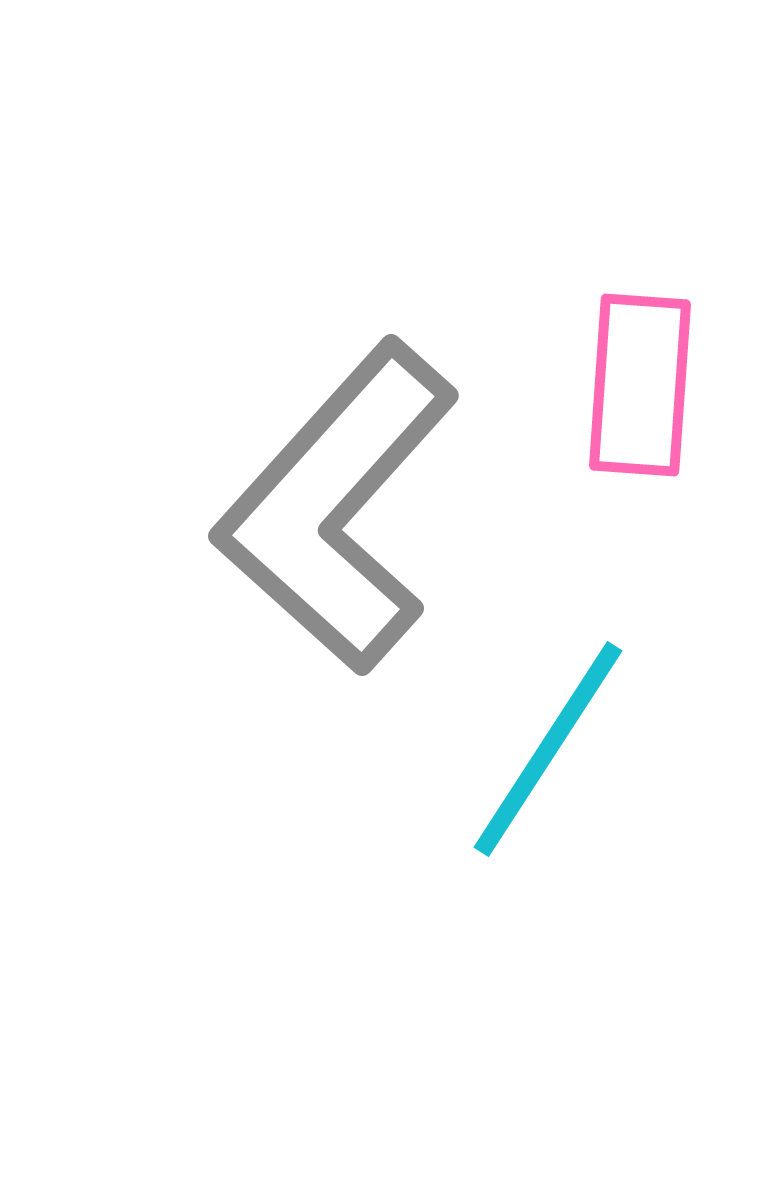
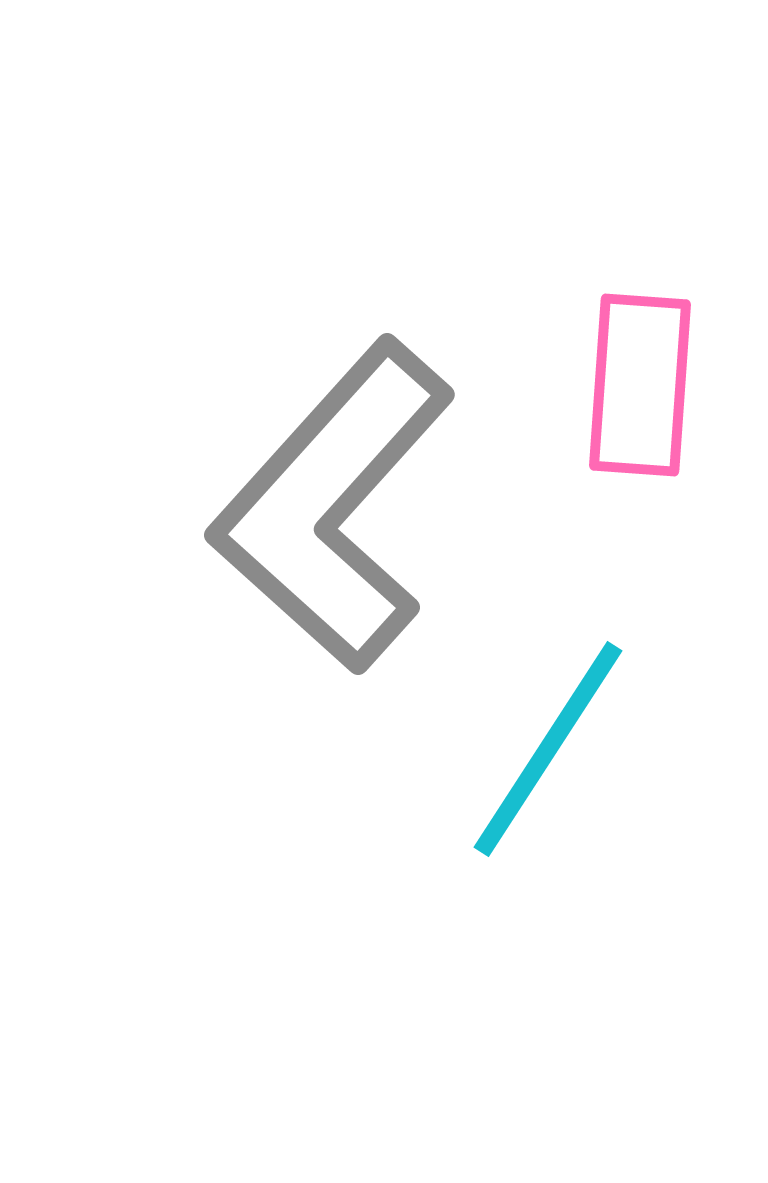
gray L-shape: moved 4 px left, 1 px up
